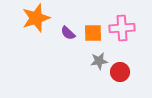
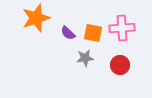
orange square: rotated 12 degrees clockwise
gray star: moved 14 px left, 3 px up
red circle: moved 7 px up
